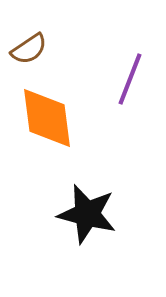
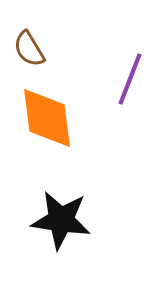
brown semicircle: rotated 93 degrees clockwise
black star: moved 26 px left, 6 px down; rotated 6 degrees counterclockwise
